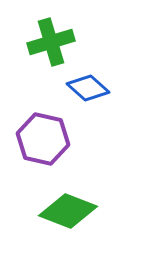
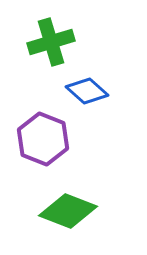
blue diamond: moved 1 px left, 3 px down
purple hexagon: rotated 9 degrees clockwise
